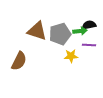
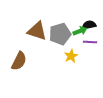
green arrow: rotated 16 degrees counterclockwise
purple line: moved 1 px right, 3 px up
yellow star: rotated 24 degrees counterclockwise
